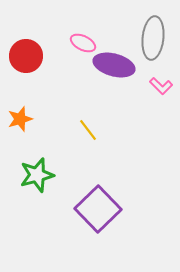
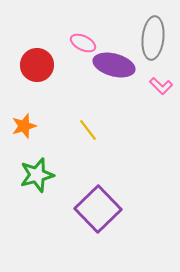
red circle: moved 11 px right, 9 px down
orange star: moved 4 px right, 7 px down
